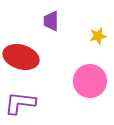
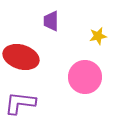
pink circle: moved 5 px left, 4 px up
